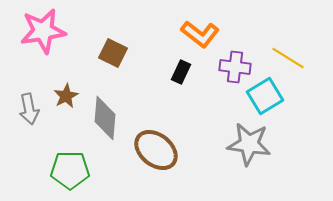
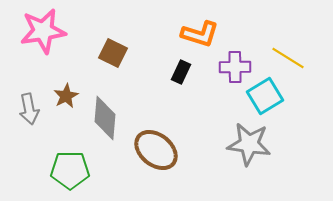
orange L-shape: rotated 21 degrees counterclockwise
purple cross: rotated 8 degrees counterclockwise
